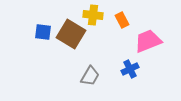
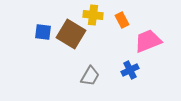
blue cross: moved 1 px down
